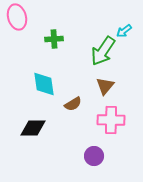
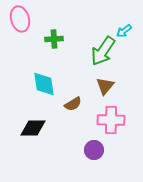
pink ellipse: moved 3 px right, 2 px down
purple circle: moved 6 px up
